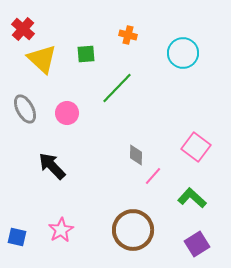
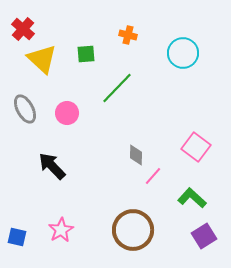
purple square: moved 7 px right, 8 px up
